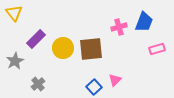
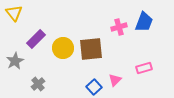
pink rectangle: moved 13 px left, 19 px down
